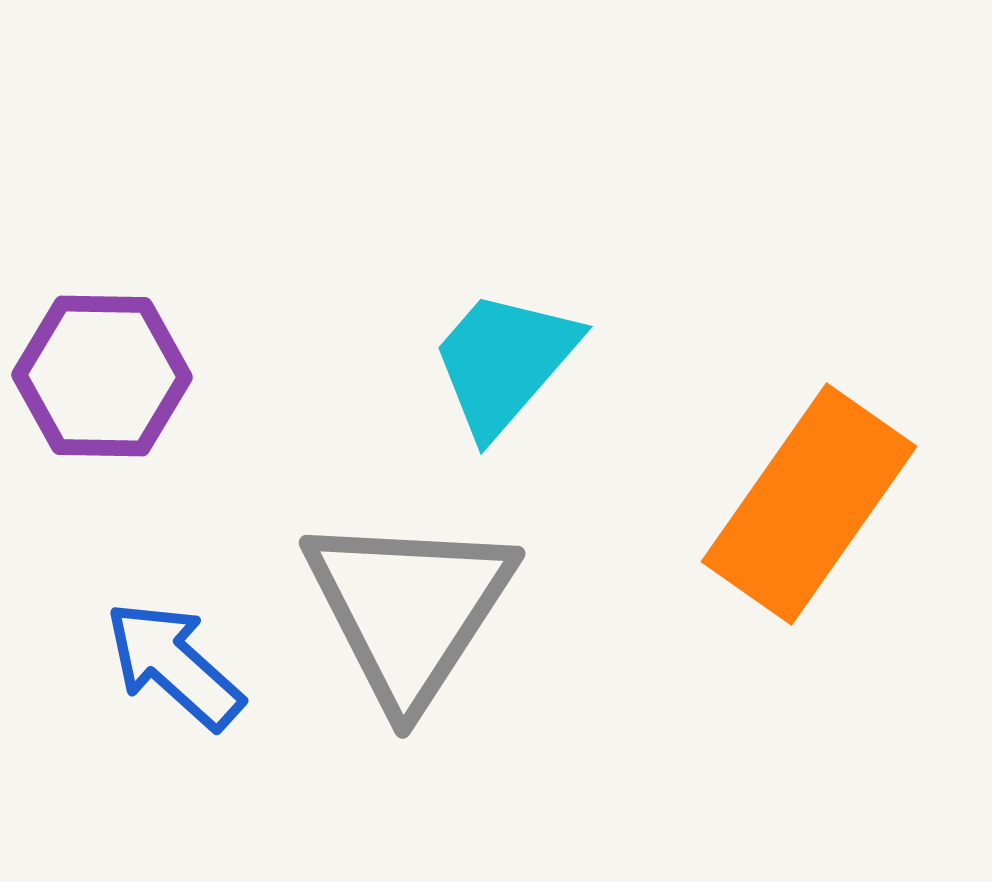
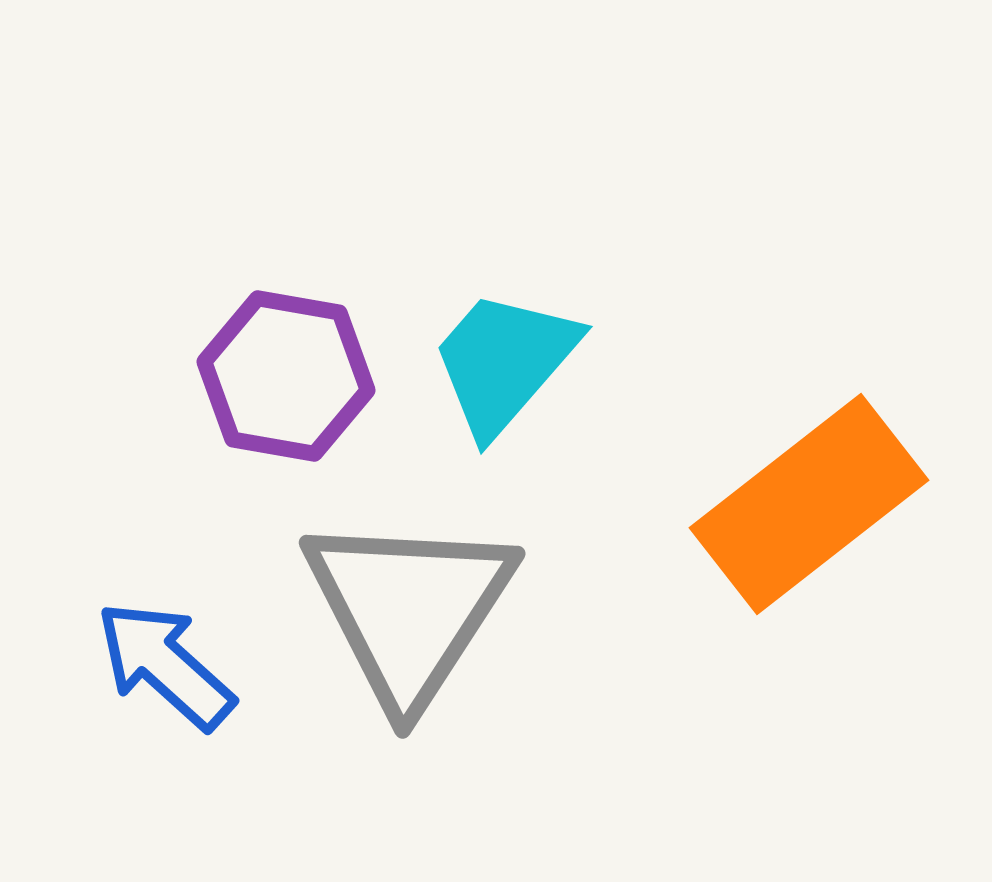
purple hexagon: moved 184 px right; rotated 9 degrees clockwise
orange rectangle: rotated 17 degrees clockwise
blue arrow: moved 9 px left
